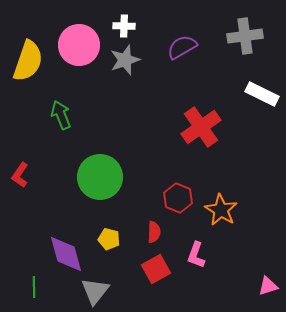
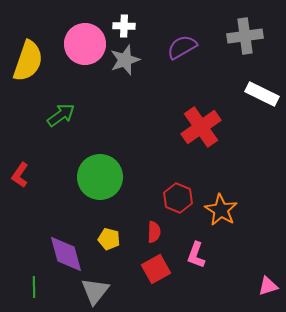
pink circle: moved 6 px right, 1 px up
green arrow: rotated 76 degrees clockwise
